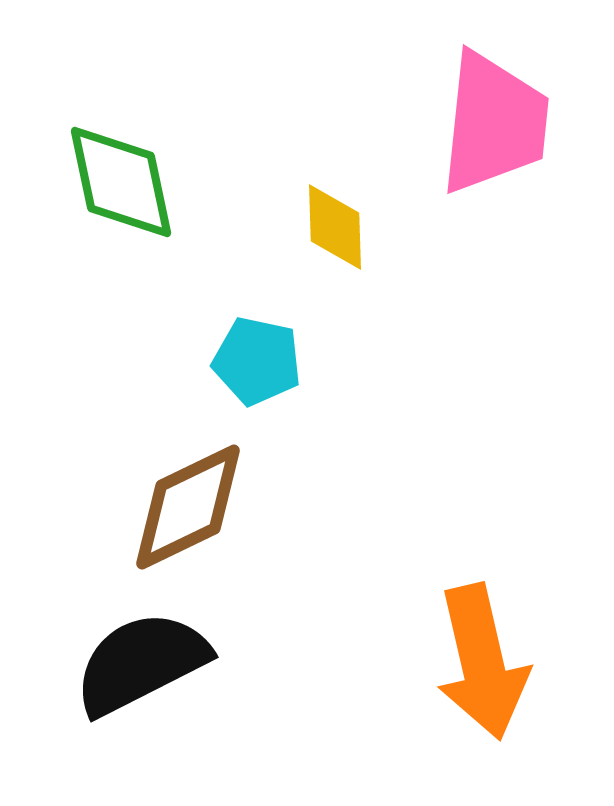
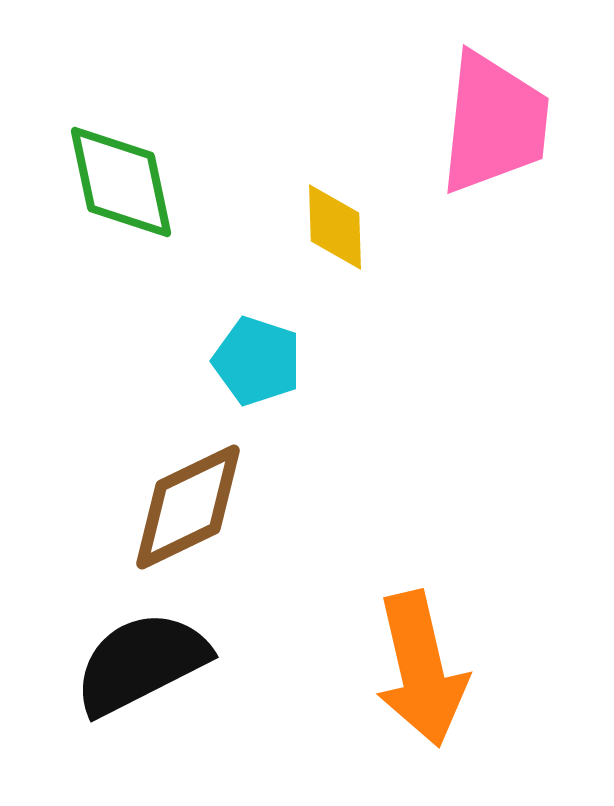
cyan pentagon: rotated 6 degrees clockwise
orange arrow: moved 61 px left, 7 px down
